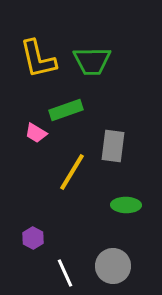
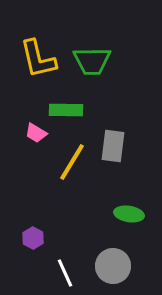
green rectangle: rotated 20 degrees clockwise
yellow line: moved 10 px up
green ellipse: moved 3 px right, 9 px down; rotated 8 degrees clockwise
